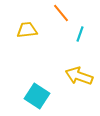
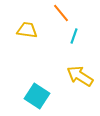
yellow trapezoid: rotated 15 degrees clockwise
cyan line: moved 6 px left, 2 px down
yellow arrow: moved 1 px right; rotated 12 degrees clockwise
